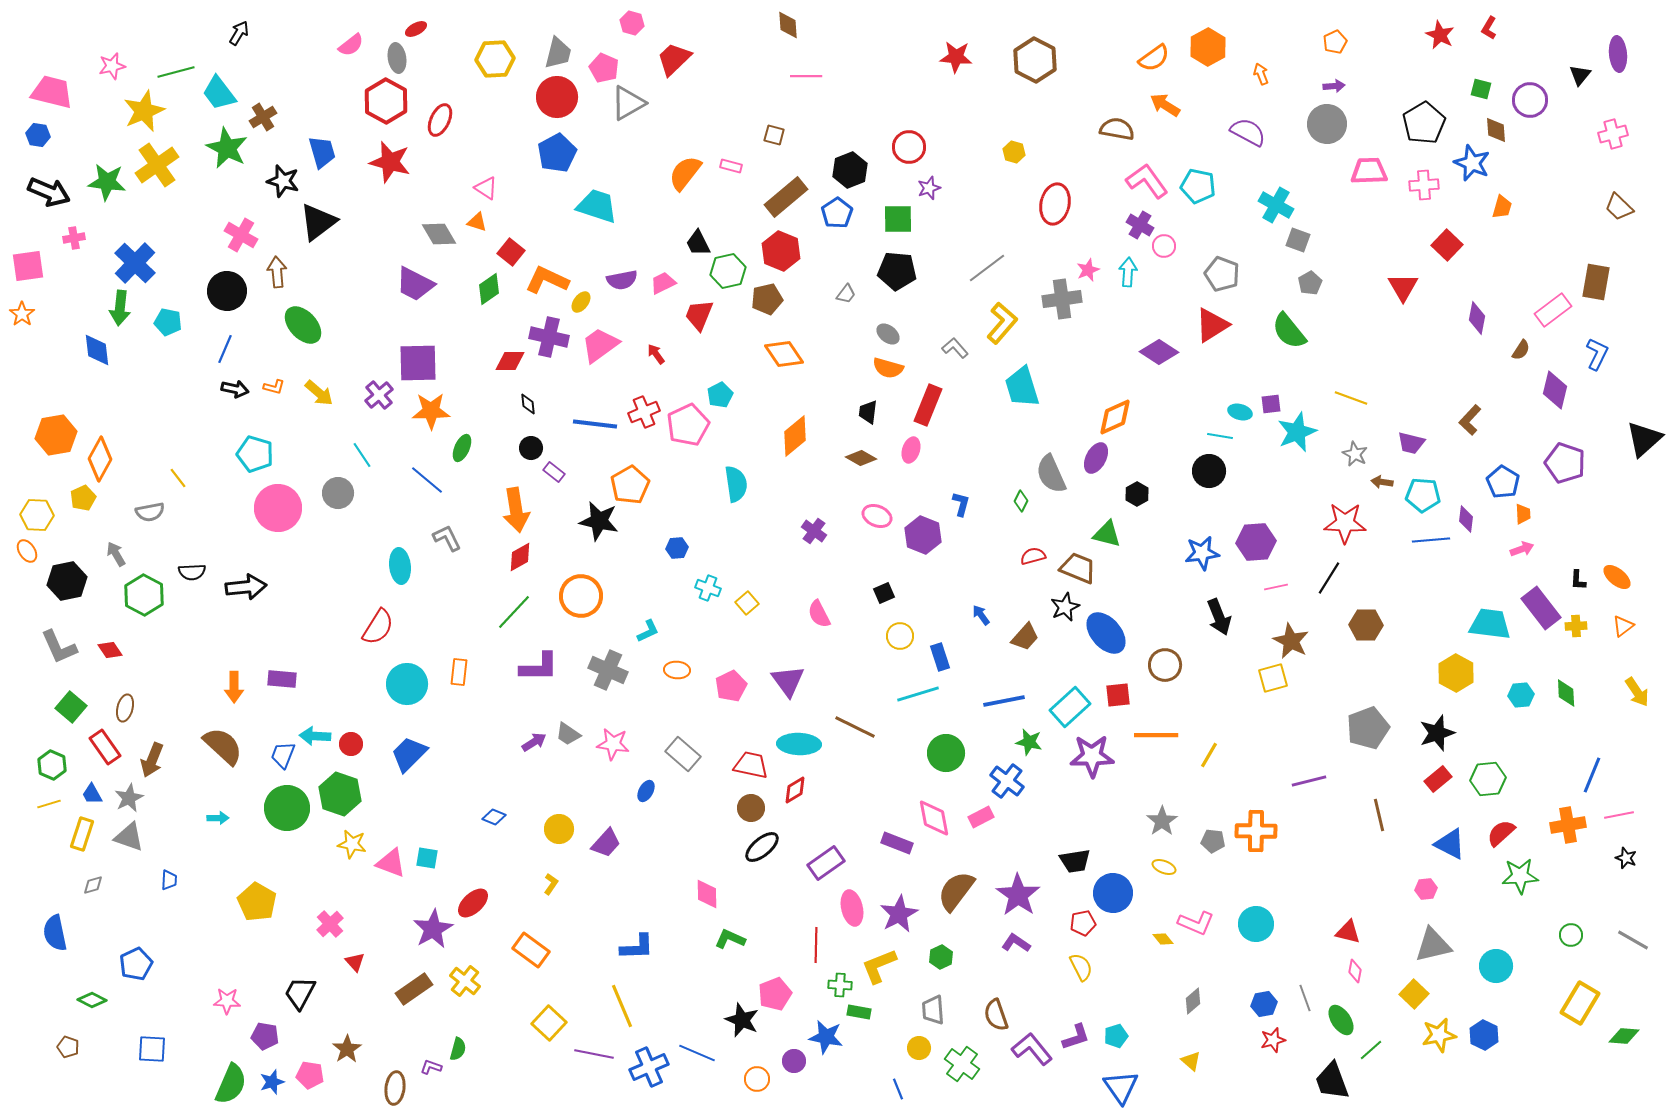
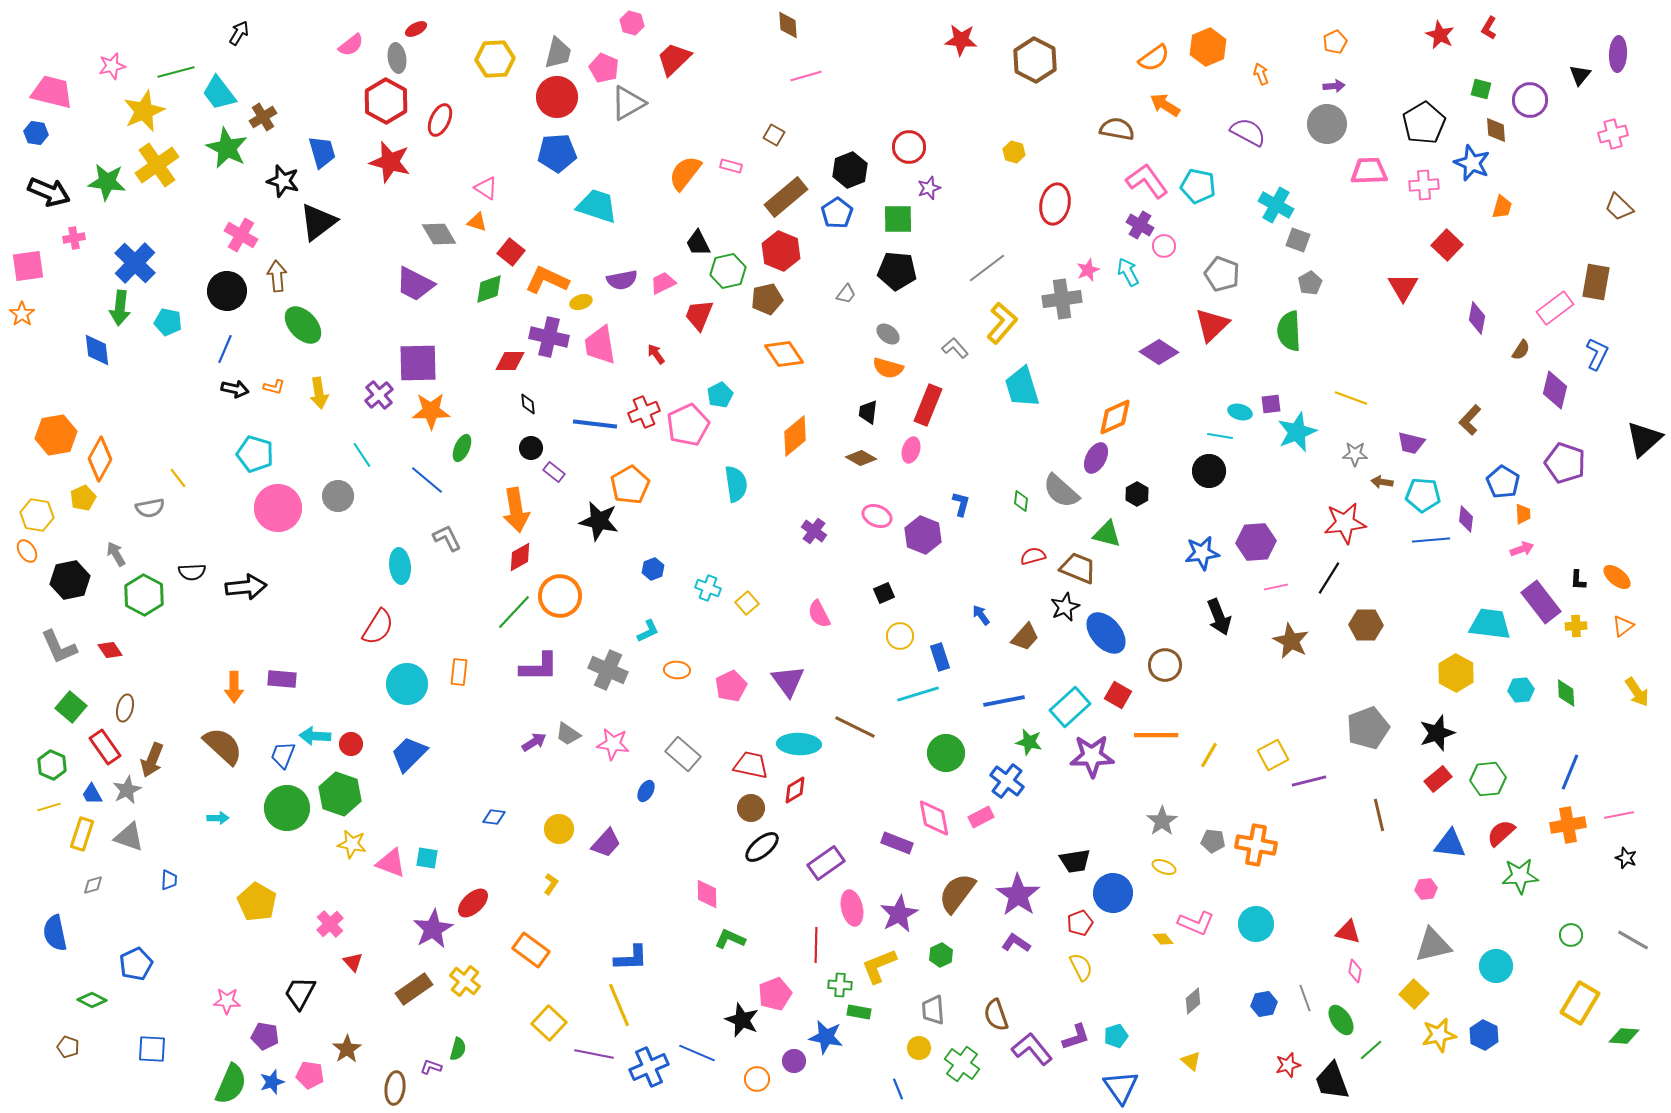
orange hexagon at (1208, 47): rotated 6 degrees clockwise
purple ellipse at (1618, 54): rotated 8 degrees clockwise
red star at (956, 57): moved 5 px right, 17 px up
pink line at (806, 76): rotated 16 degrees counterclockwise
blue hexagon at (38, 135): moved 2 px left, 2 px up
brown square at (774, 135): rotated 15 degrees clockwise
blue pentagon at (557, 153): rotated 24 degrees clockwise
brown arrow at (277, 272): moved 4 px down
cyan arrow at (1128, 272): rotated 32 degrees counterclockwise
green diamond at (489, 289): rotated 16 degrees clockwise
yellow ellipse at (581, 302): rotated 35 degrees clockwise
pink rectangle at (1553, 310): moved 2 px right, 2 px up
red triangle at (1212, 325): rotated 12 degrees counterclockwise
green semicircle at (1289, 331): rotated 36 degrees clockwise
pink trapezoid at (600, 345): rotated 63 degrees counterclockwise
yellow arrow at (319, 393): rotated 40 degrees clockwise
gray star at (1355, 454): rotated 25 degrees counterclockwise
gray semicircle at (1051, 474): moved 10 px right, 17 px down; rotated 24 degrees counterclockwise
gray circle at (338, 493): moved 3 px down
green diamond at (1021, 501): rotated 20 degrees counterclockwise
gray semicircle at (150, 512): moved 4 px up
yellow hexagon at (37, 515): rotated 8 degrees clockwise
red star at (1345, 523): rotated 9 degrees counterclockwise
blue hexagon at (677, 548): moved 24 px left, 21 px down; rotated 15 degrees counterclockwise
black hexagon at (67, 581): moved 3 px right, 1 px up
orange circle at (581, 596): moved 21 px left
purple rectangle at (1541, 608): moved 6 px up
yellow square at (1273, 678): moved 77 px down; rotated 12 degrees counterclockwise
red square at (1118, 695): rotated 36 degrees clockwise
cyan hexagon at (1521, 695): moved 5 px up
blue line at (1592, 775): moved 22 px left, 3 px up
gray star at (129, 798): moved 2 px left, 8 px up
yellow line at (49, 804): moved 3 px down
blue diamond at (494, 817): rotated 15 degrees counterclockwise
orange cross at (1256, 831): moved 14 px down; rotated 9 degrees clockwise
blue triangle at (1450, 844): rotated 20 degrees counterclockwise
brown semicircle at (956, 891): moved 1 px right, 2 px down
red pentagon at (1083, 923): moved 3 px left; rotated 10 degrees counterclockwise
blue L-shape at (637, 947): moved 6 px left, 11 px down
green hexagon at (941, 957): moved 2 px up
red triangle at (355, 962): moved 2 px left
yellow line at (622, 1006): moved 3 px left, 1 px up
red star at (1273, 1040): moved 15 px right, 25 px down
